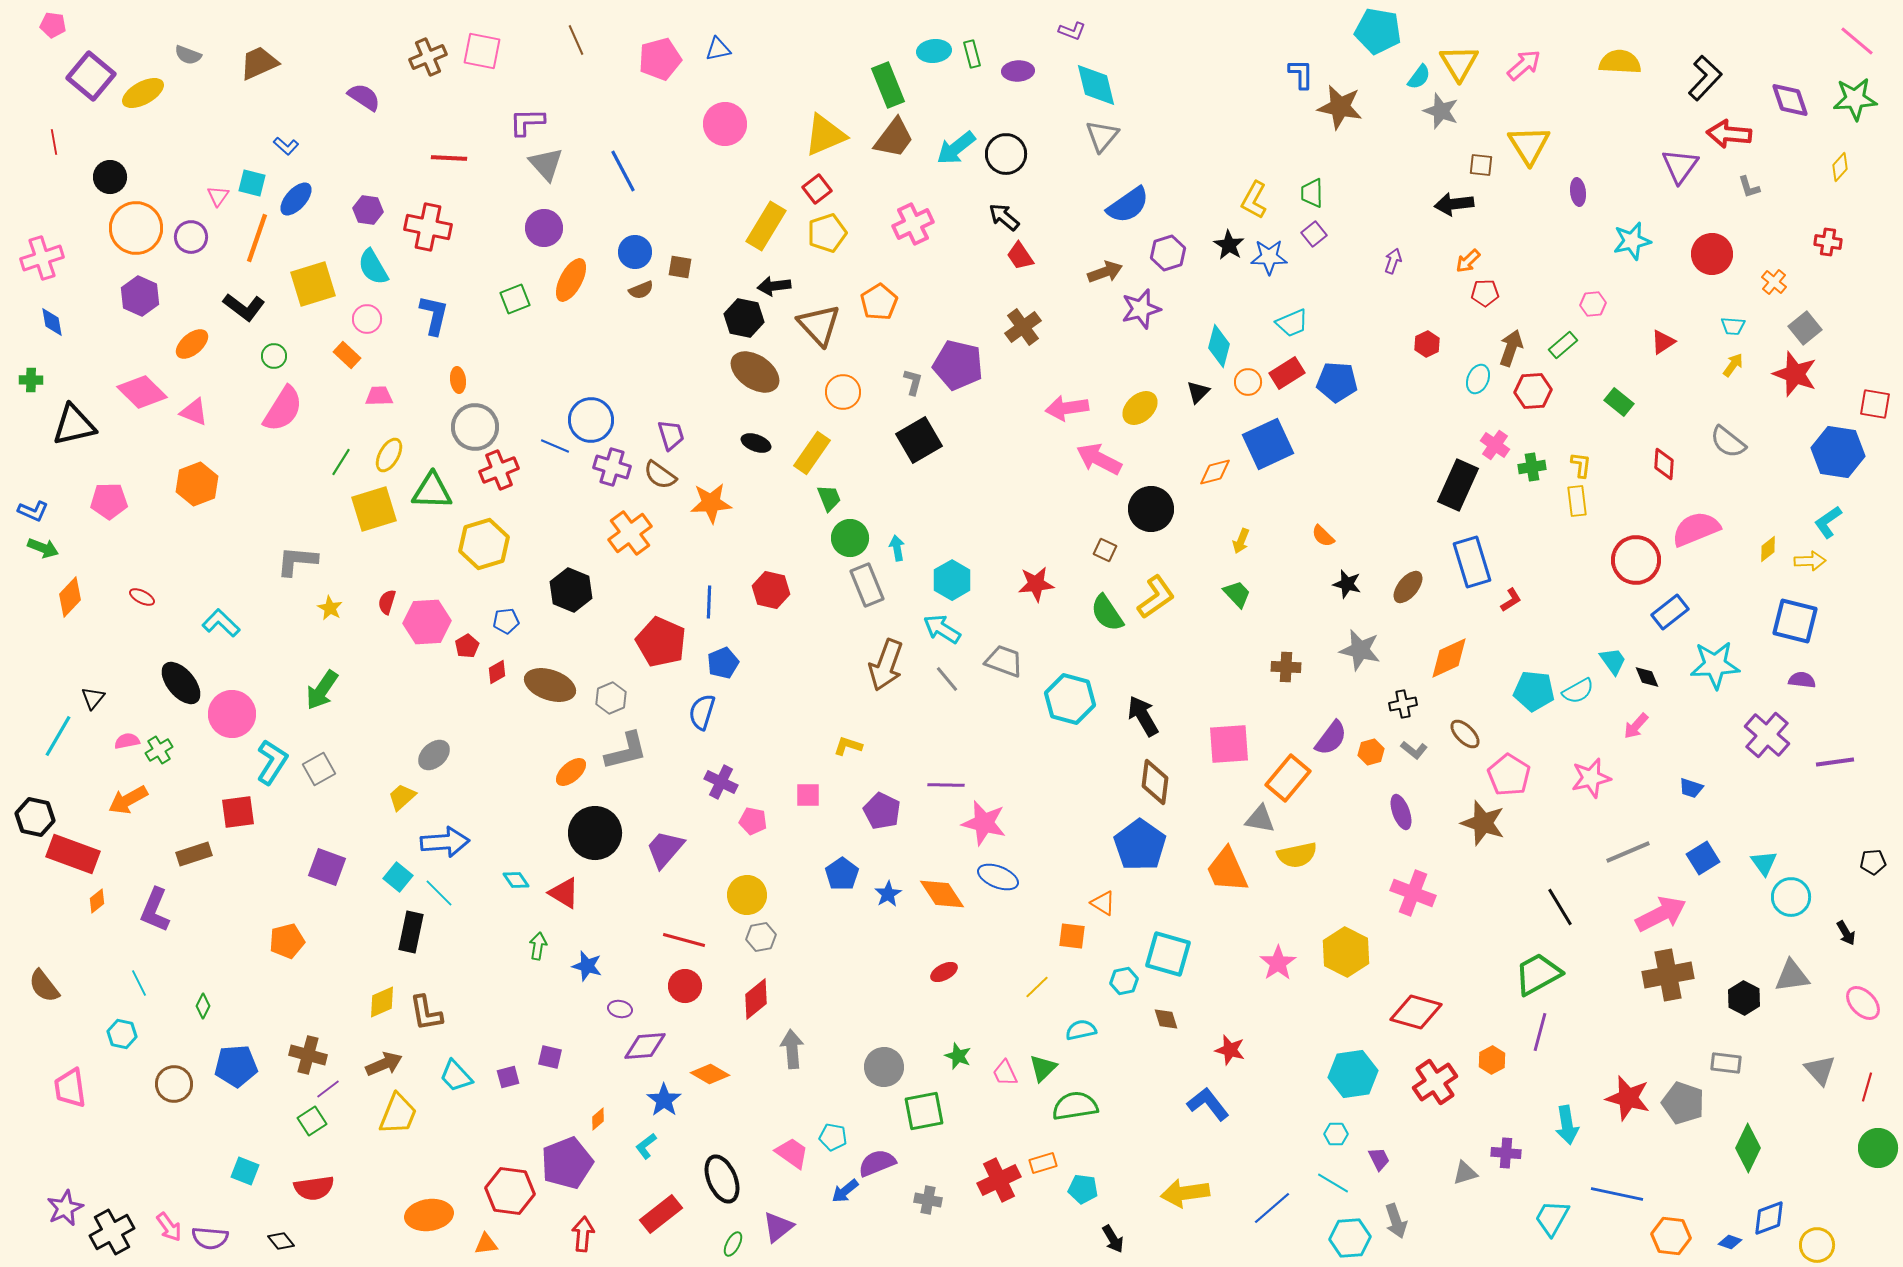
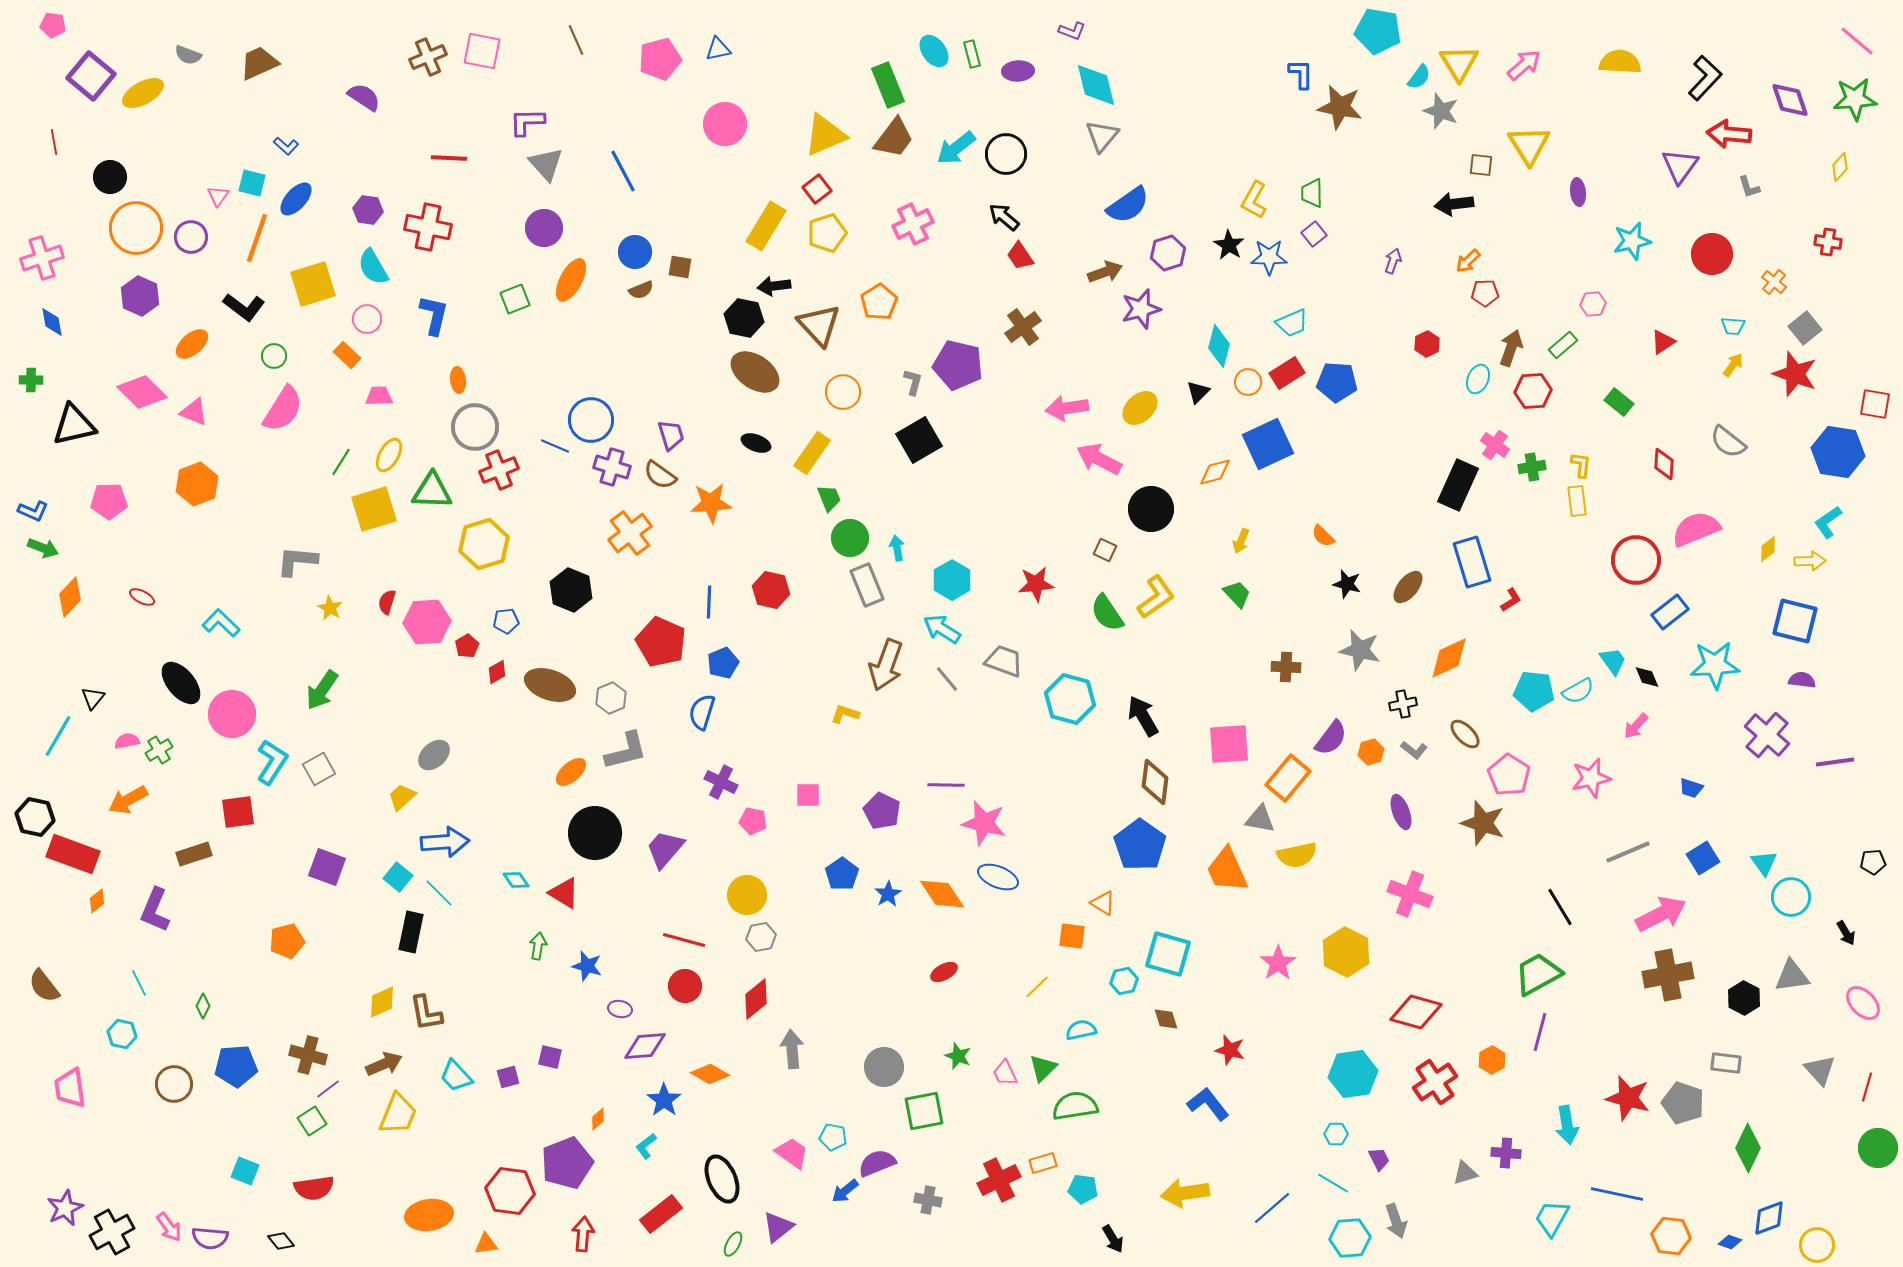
cyan ellipse at (934, 51): rotated 60 degrees clockwise
yellow L-shape at (848, 746): moved 3 px left, 32 px up
pink cross at (1413, 893): moved 3 px left, 1 px down
